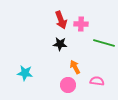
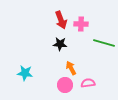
orange arrow: moved 4 px left, 1 px down
pink semicircle: moved 9 px left, 2 px down; rotated 16 degrees counterclockwise
pink circle: moved 3 px left
